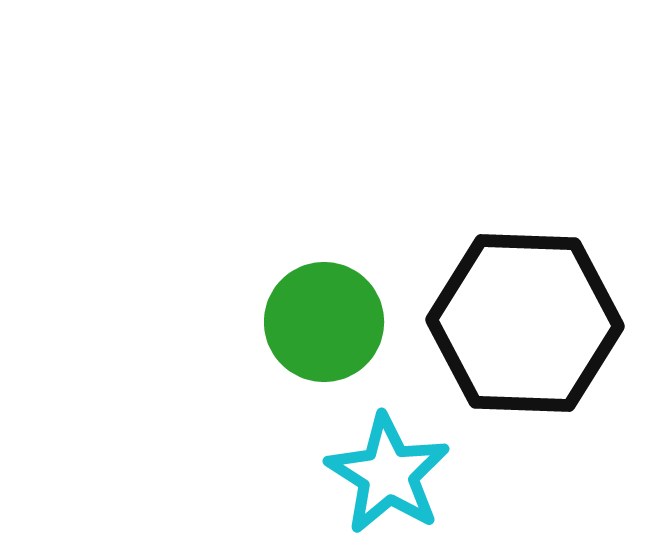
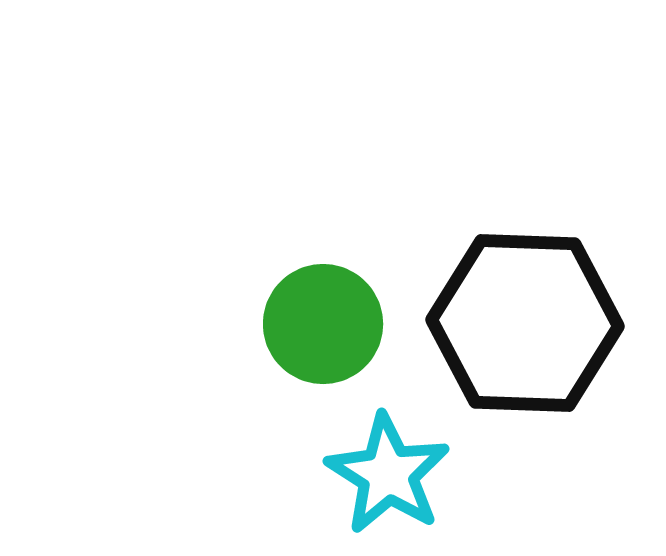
green circle: moved 1 px left, 2 px down
